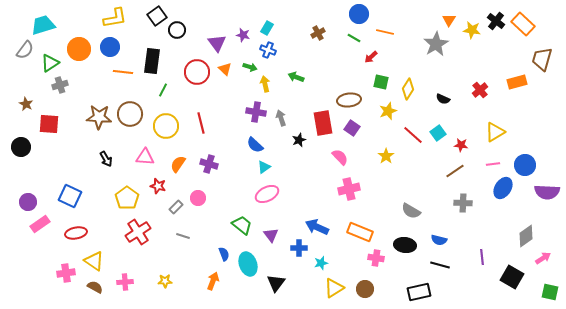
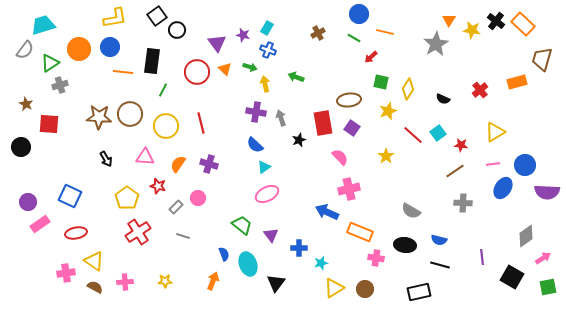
blue arrow at (317, 227): moved 10 px right, 15 px up
green square at (550, 292): moved 2 px left, 5 px up; rotated 24 degrees counterclockwise
